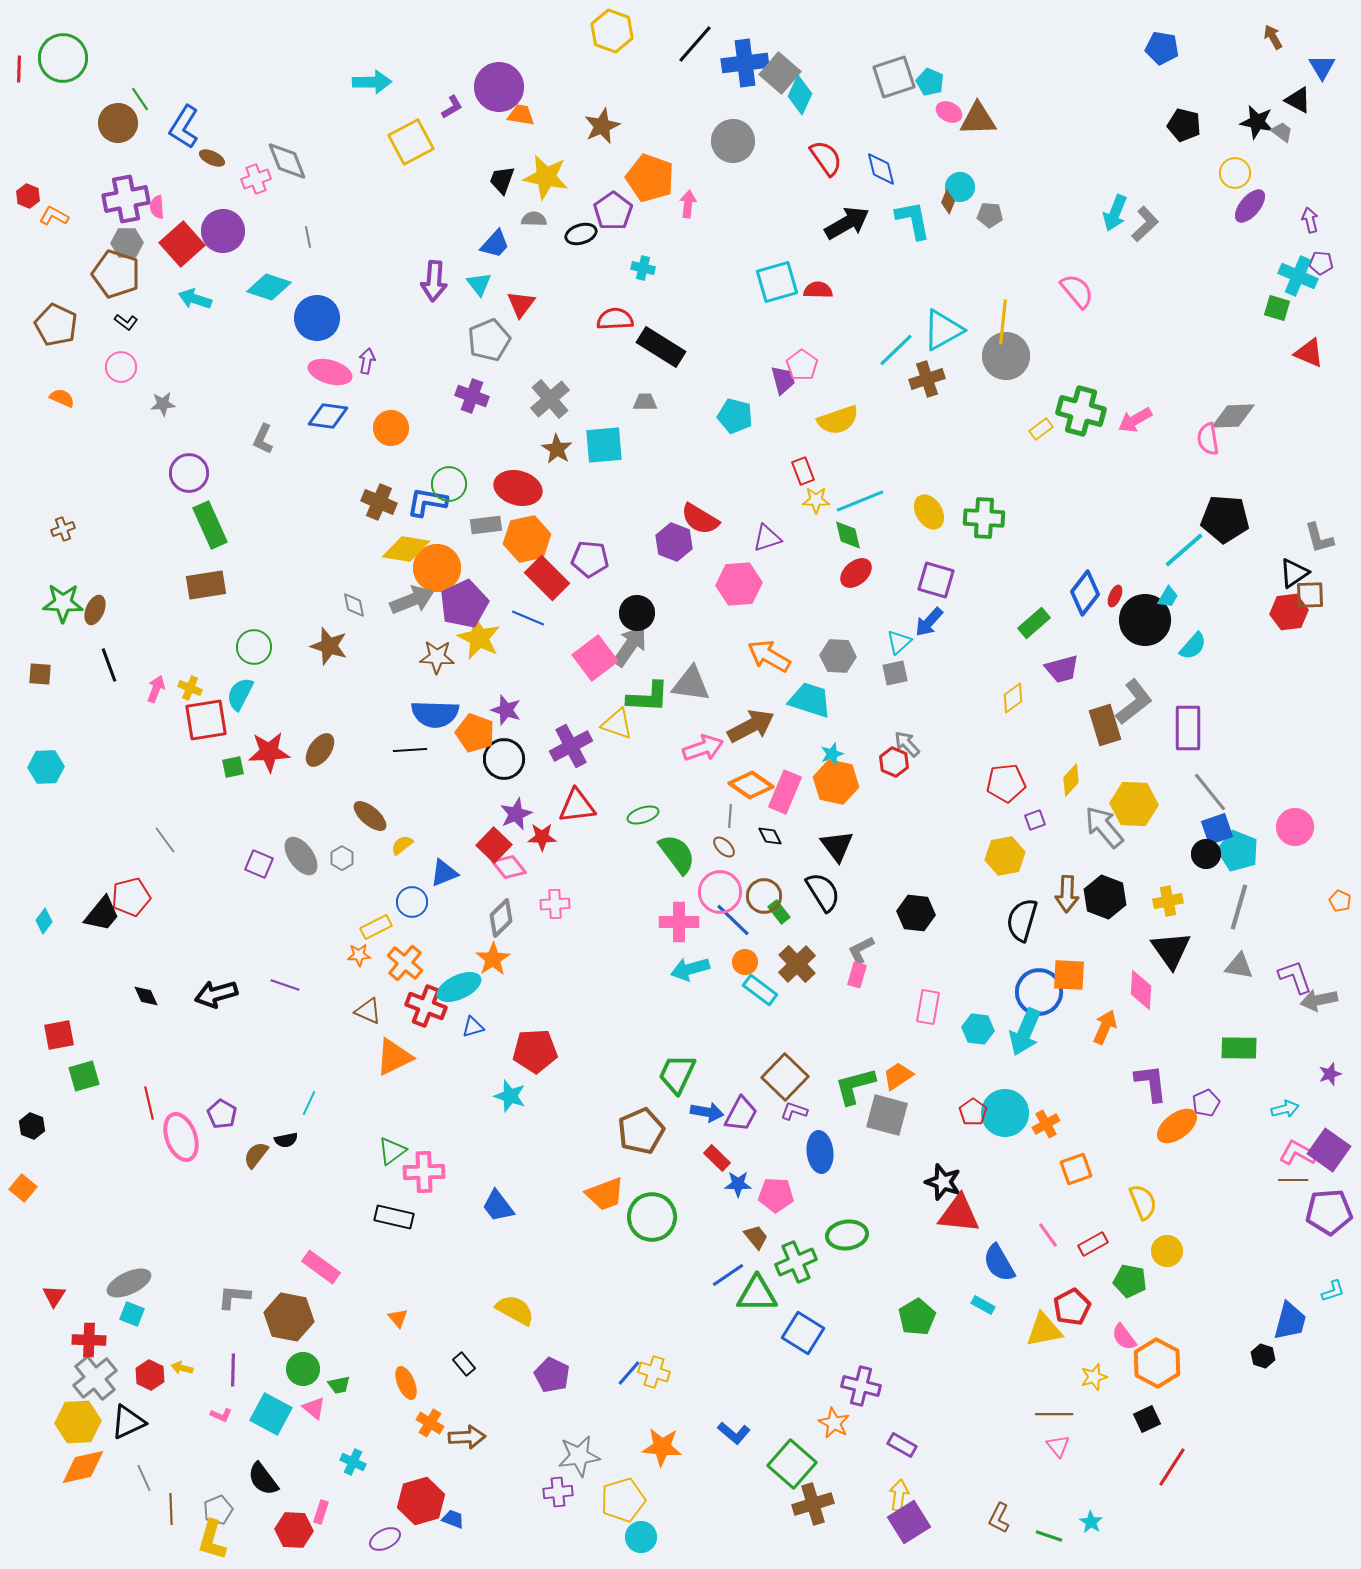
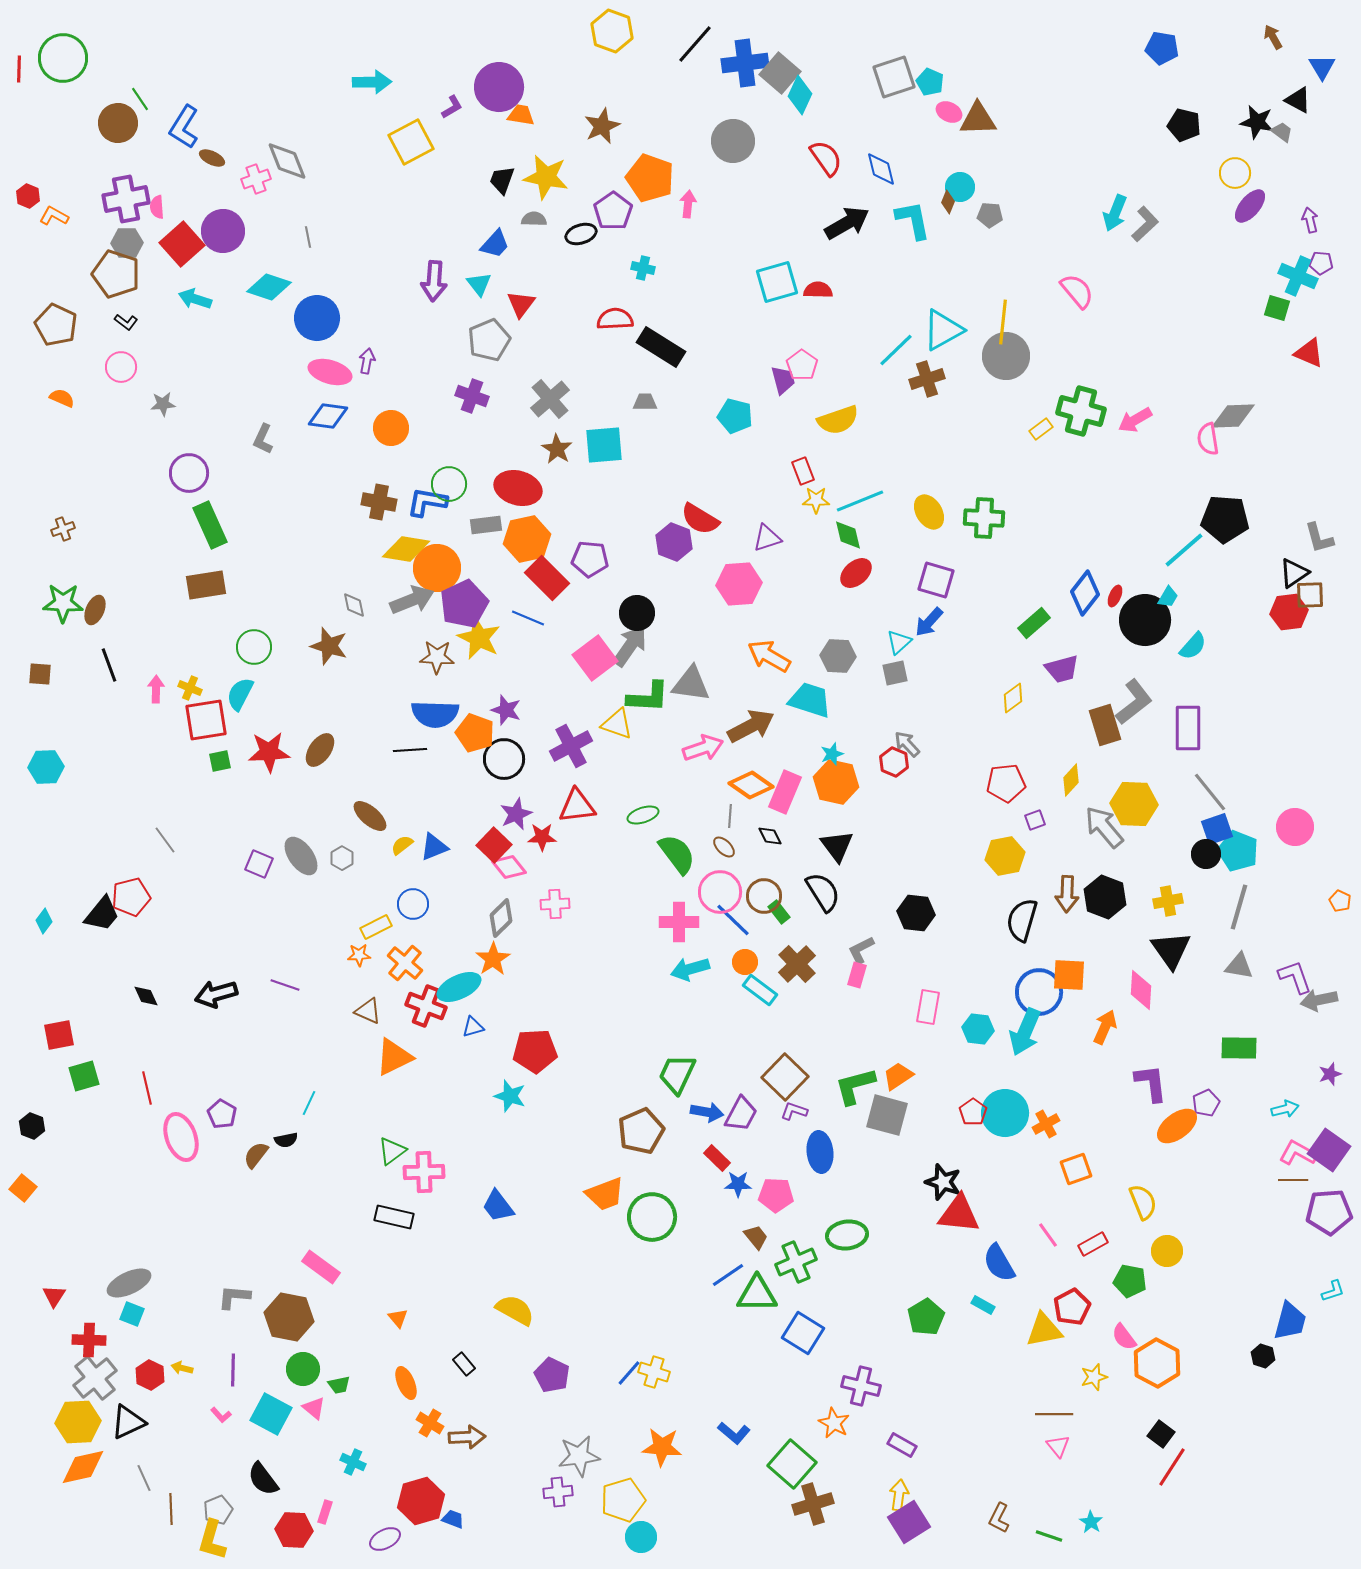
brown cross at (379, 502): rotated 12 degrees counterclockwise
pink arrow at (156, 689): rotated 20 degrees counterclockwise
green square at (233, 767): moved 13 px left, 6 px up
blue triangle at (444, 873): moved 10 px left, 26 px up
blue circle at (412, 902): moved 1 px right, 2 px down
red line at (149, 1103): moved 2 px left, 15 px up
green pentagon at (917, 1317): moved 9 px right
pink L-shape at (221, 1415): rotated 25 degrees clockwise
black square at (1147, 1419): moved 14 px right, 15 px down; rotated 28 degrees counterclockwise
pink rectangle at (321, 1512): moved 4 px right
